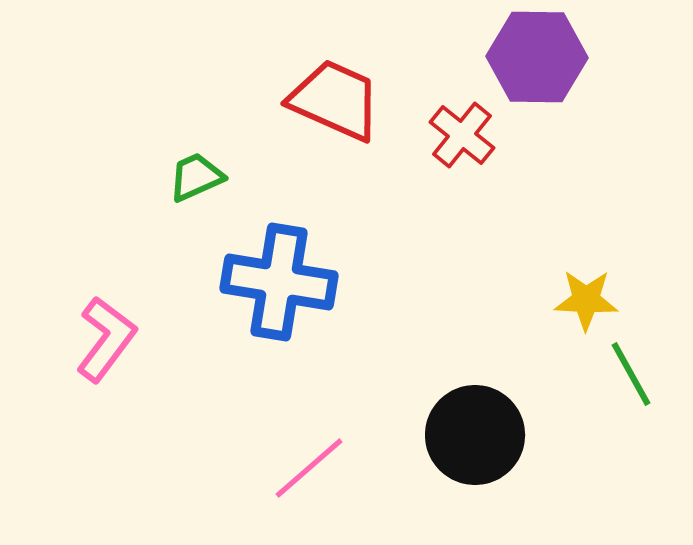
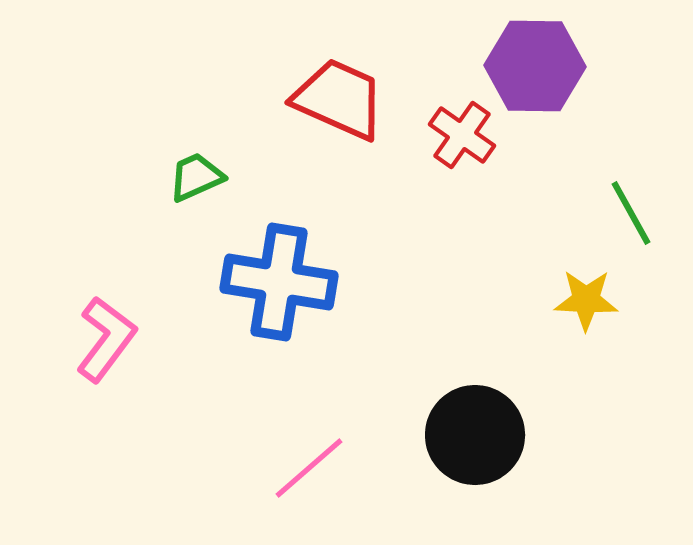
purple hexagon: moved 2 px left, 9 px down
red trapezoid: moved 4 px right, 1 px up
red cross: rotated 4 degrees counterclockwise
green line: moved 161 px up
